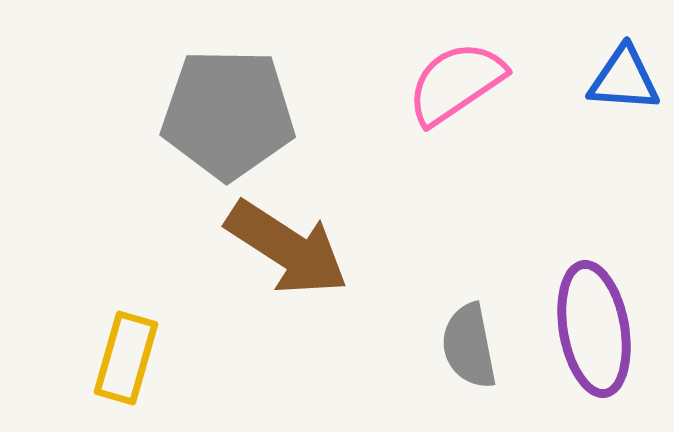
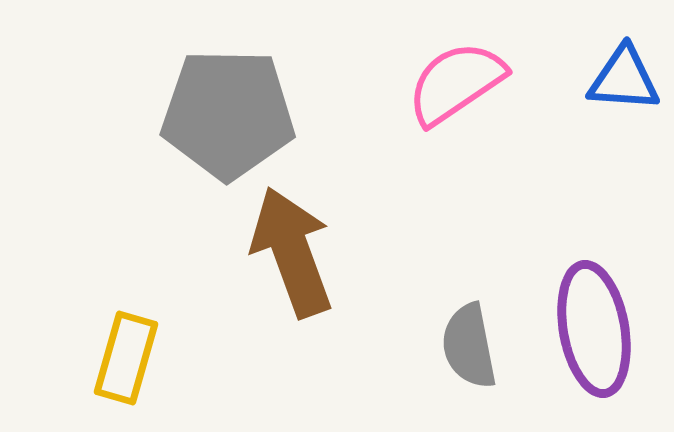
brown arrow: moved 5 px right, 4 px down; rotated 143 degrees counterclockwise
